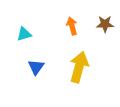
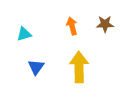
yellow arrow: rotated 16 degrees counterclockwise
